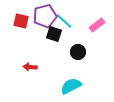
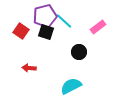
red square: moved 10 px down; rotated 21 degrees clockwise
pink rectangle: moved 1 px right, 2 px down
black square: moved 8 px left, 2 px up
black circle: moved 1 px right
red arrow: moved 1 px left, 1 px down
